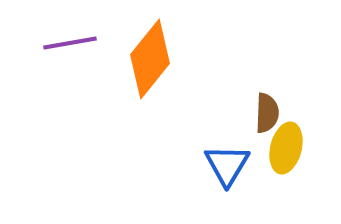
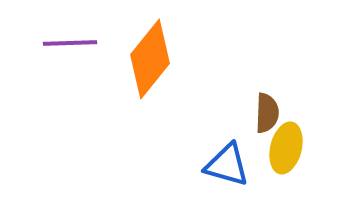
purple line: rotated 8 degrees clockwise
blue triangle: rotated 45 degrees counterclockwise
